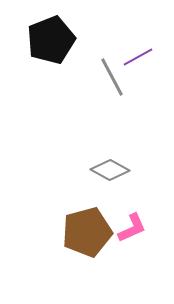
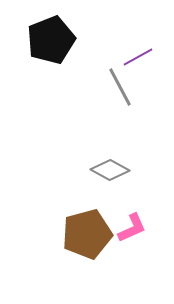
gray line: moved 8 px right, 10 px down
brown pentagon: moved 2 px down
